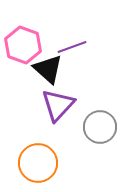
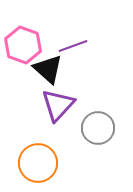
purple line: moved 1 px right, 1 px up
gray circle: moved 2 px left, 1 px down
